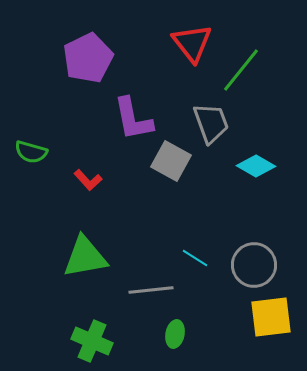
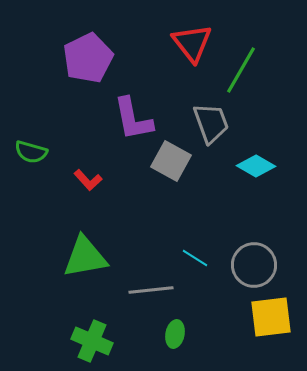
green line: rotated 9 degrees counterclockwise
